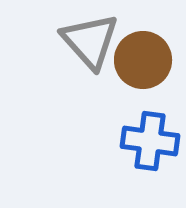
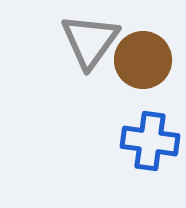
gray triangle: rotated 18 degrees clockwise
